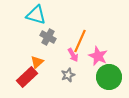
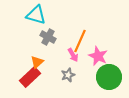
red rectangle: moved 3 px right
